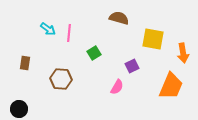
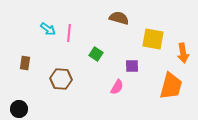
green square: moved 2 px right, 1 px down; rotated 24 degrees counterclockwise
purple square: rotated 24 degrees clockwise
orange trapezoid: rotated 8 degrees counterclockwise
